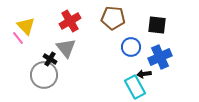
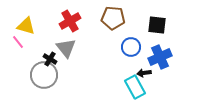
yellow triangle: rotated 30 degrees counterclockwise
pink line: moved 4 px down
black arrow: moved 1 px up
